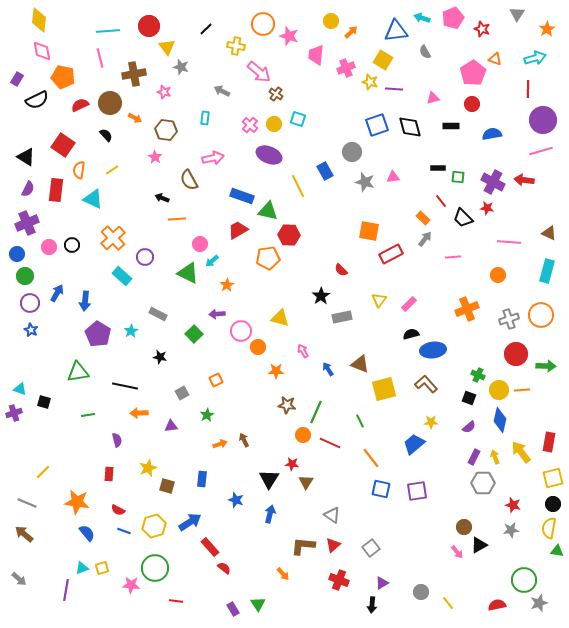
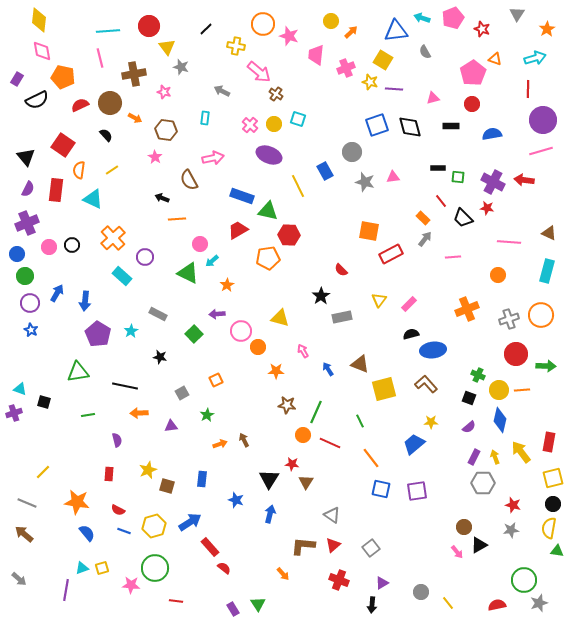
black triangle at (26, 157): rotated 18 degrees clockwise
yellow star at (148, 468): moved 2 px down
